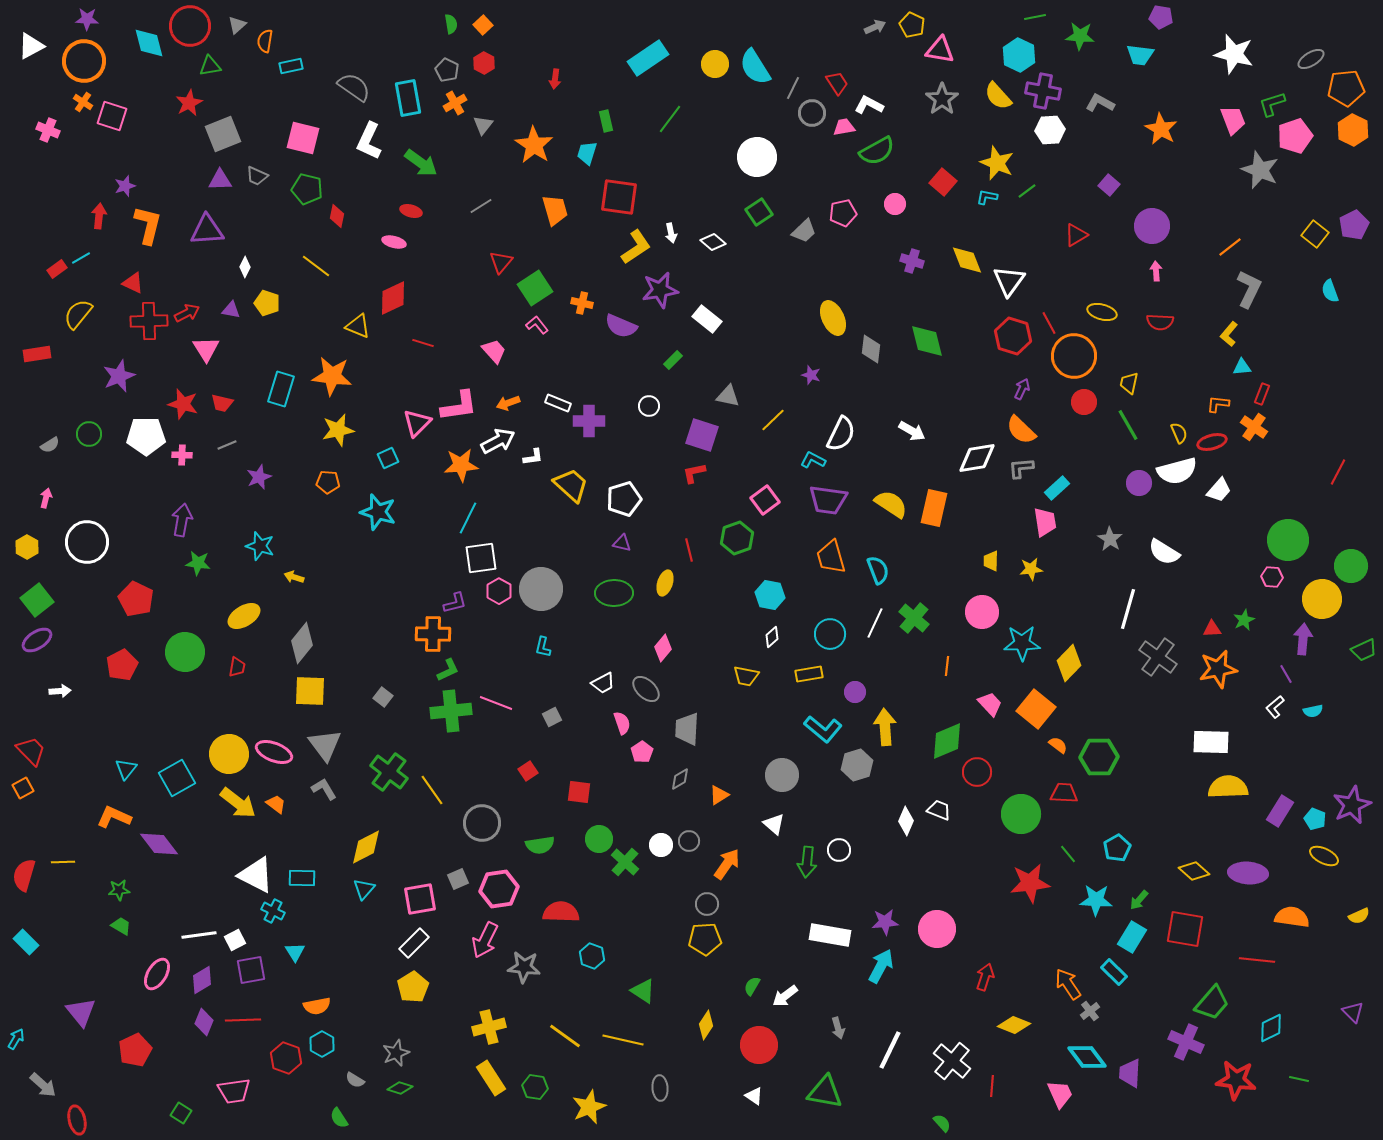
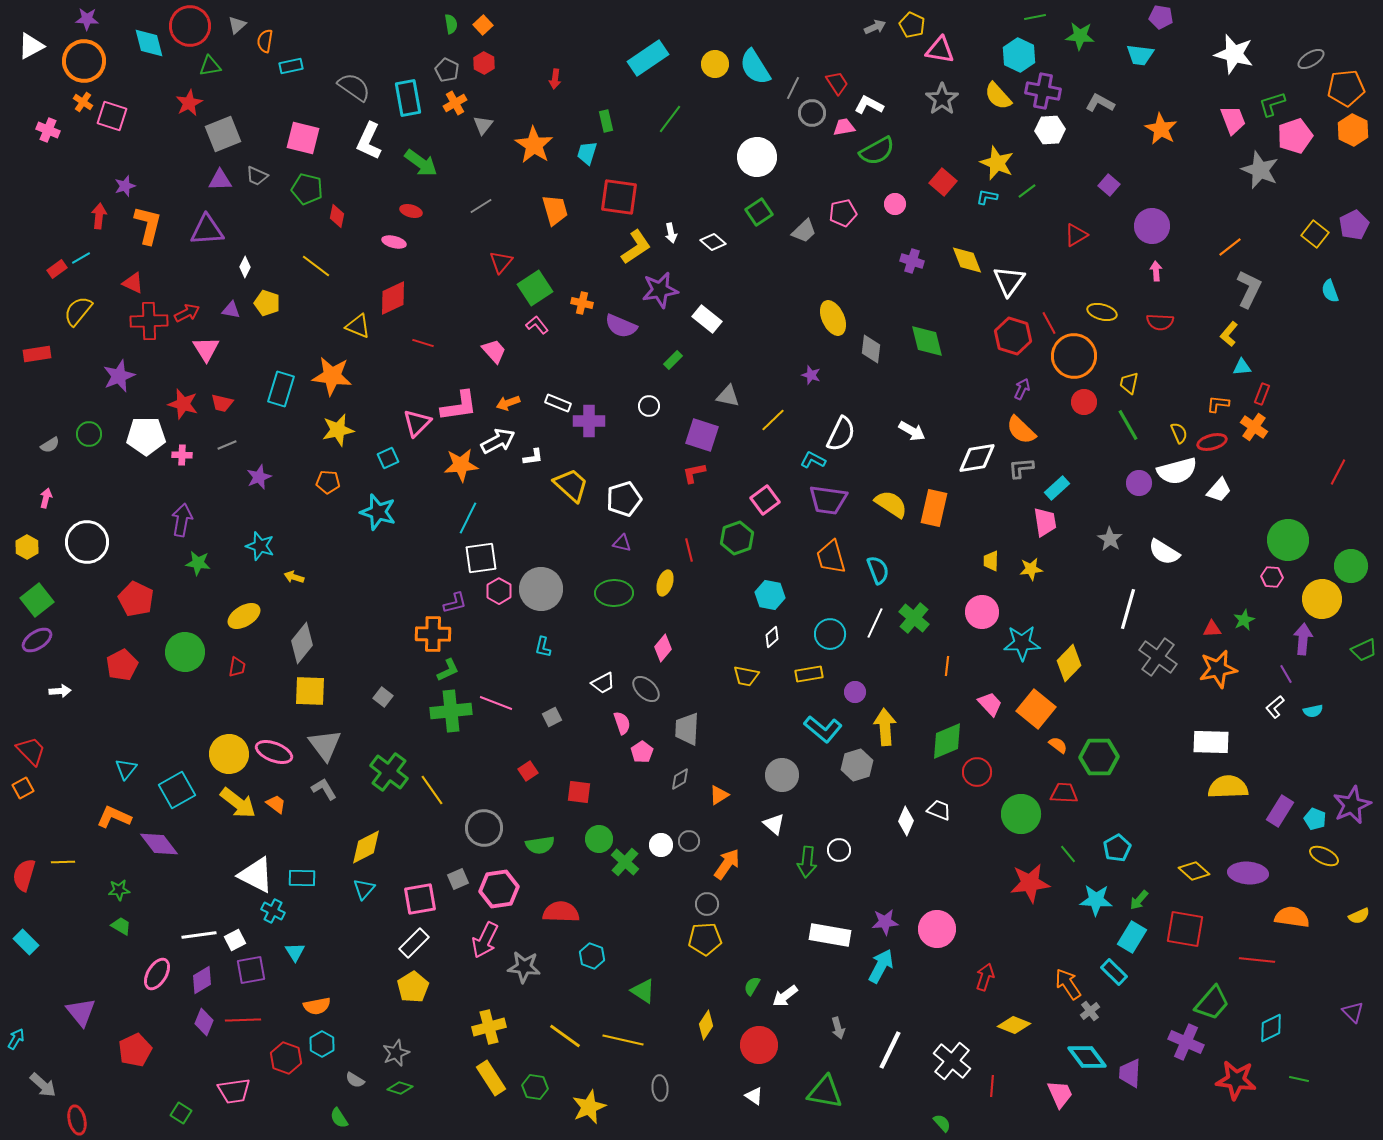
yellow semicircle at (78, 314): moved 3 px up
cyan square at (177, 778): moved 12 px down
gray circle at (482, 823): moved 2 px right, 5 px down
